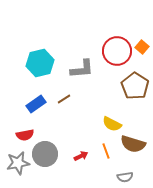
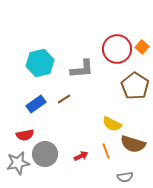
red circle: moved 2 px up
